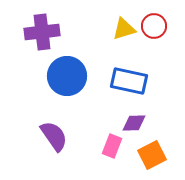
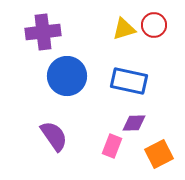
red circle: moved 1 px up
purple cross: moved 1 px right
orange square: moved 7 px right, 1 px up
